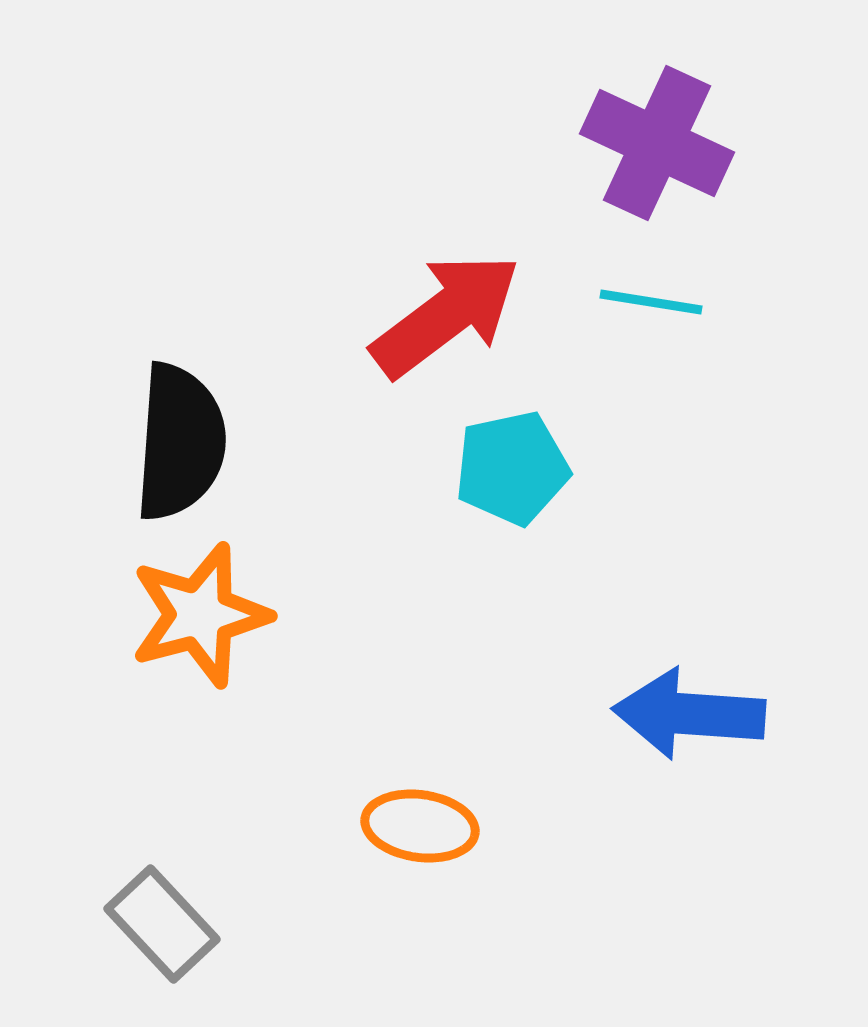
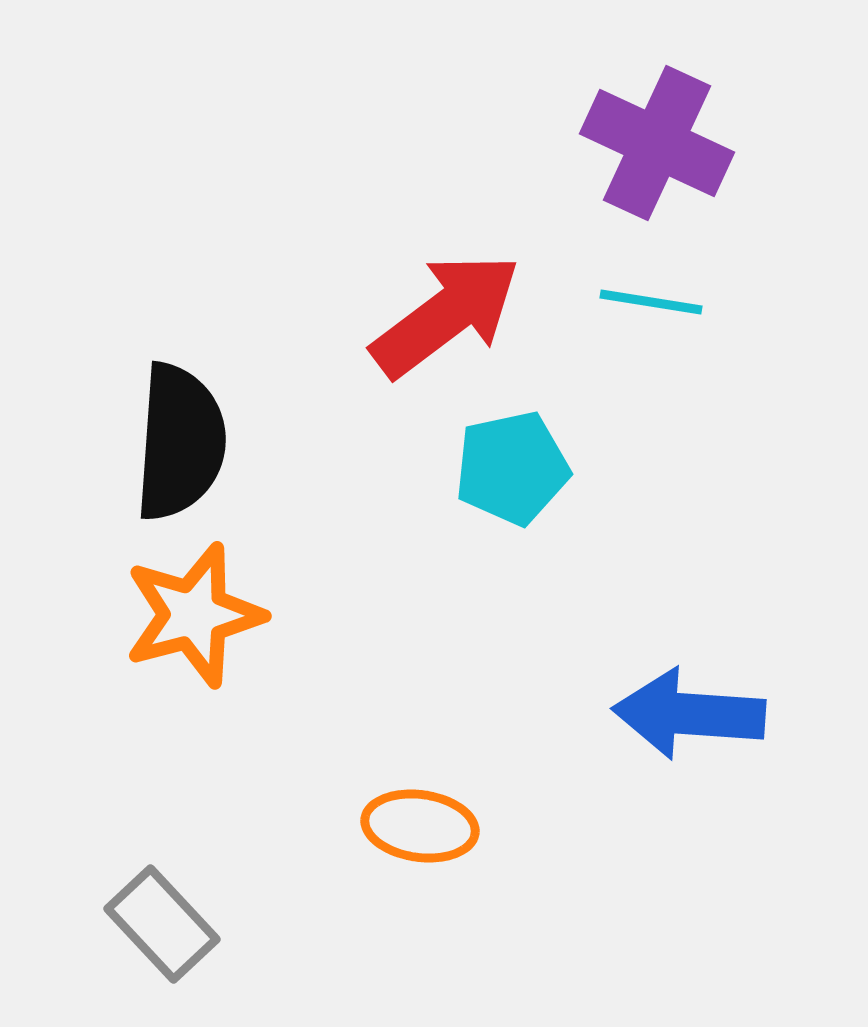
orange star: moved 6 px left
